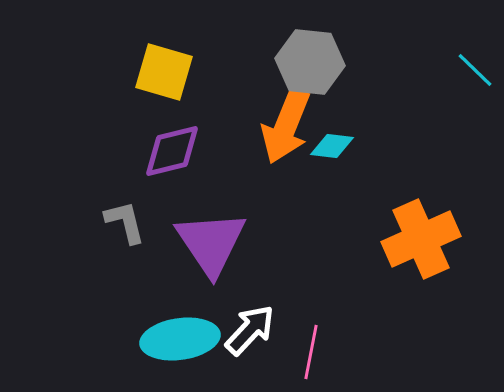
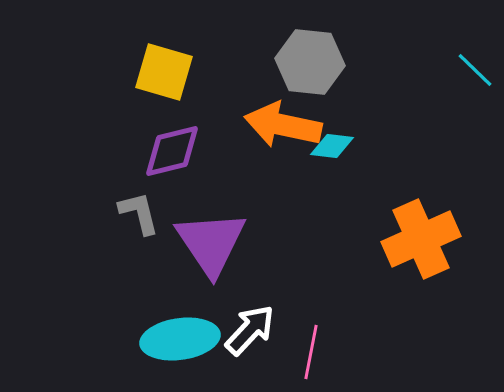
orange arrow: moved 3 px left, 1 px up; rotated 80 degrees clockwise
gray L-shape: moved 14 px right, 9 px up
